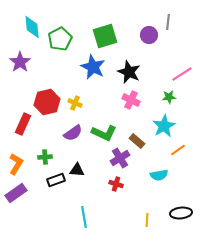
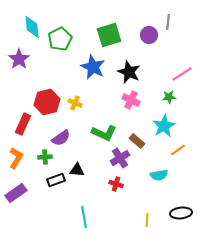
green square: moved 4 px right, 1 px up
purple star: moved 1 px left, 3 px up
purple semicircle: moved 12 px left, 5 px down
orange L-shape: moved 6 px up
